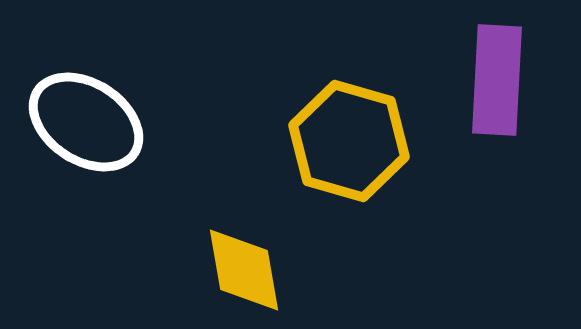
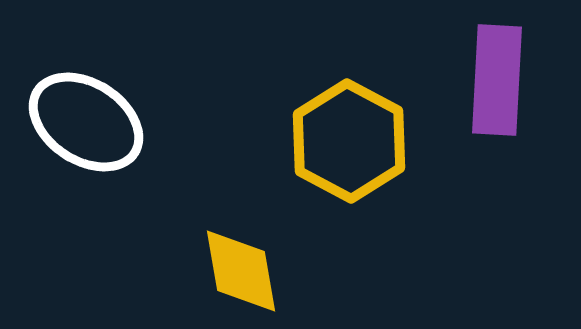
yellow hexagon: rotated 12 degrees clockwise
yellow diamond: moved 3 px left, 1 px down
